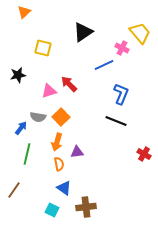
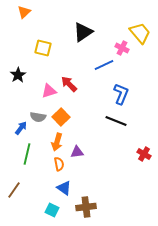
black star: rotated 21 degrees counterclockwise
